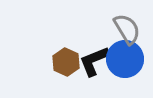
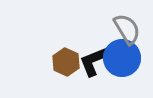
blue circle: moved 3 px left, 1 px up
